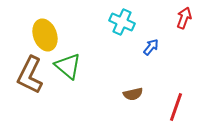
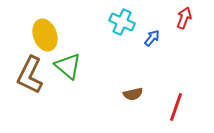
blue arrow: moved 1 px right, 9 px up
